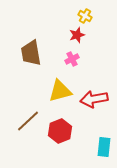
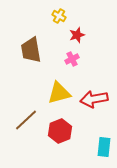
yellow cross: moved 26 px left
brown trapezoid: moved 3 px up
yellow triangle: moved 1 px left, 2 px down
brown line: moved 2 px left, 1 px up
